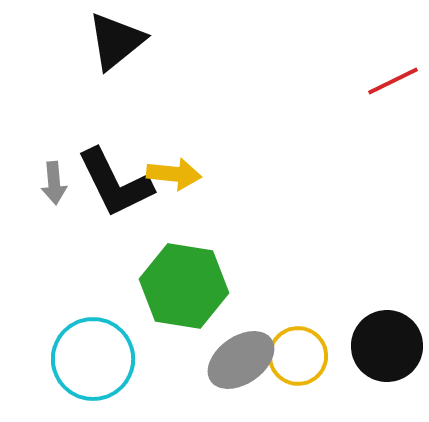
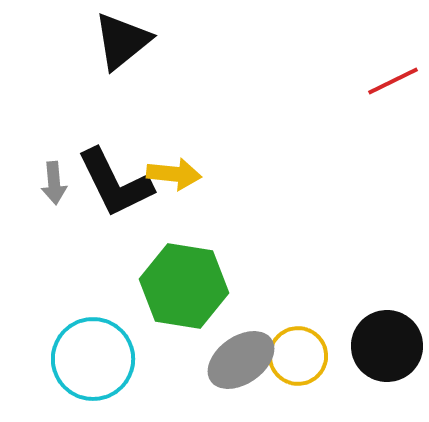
black triangle: moved 6 px right
